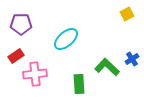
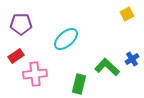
green rectangle: rotated 18 degrees clockwise
